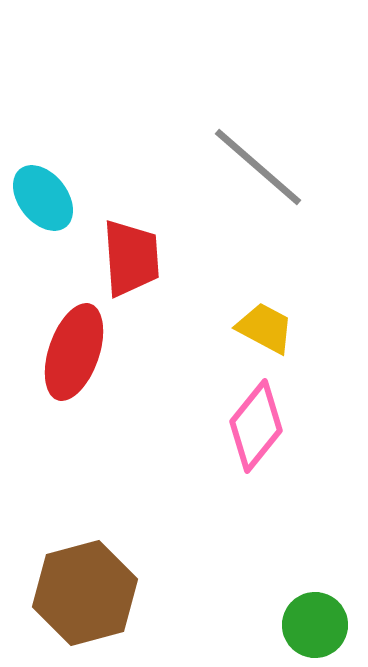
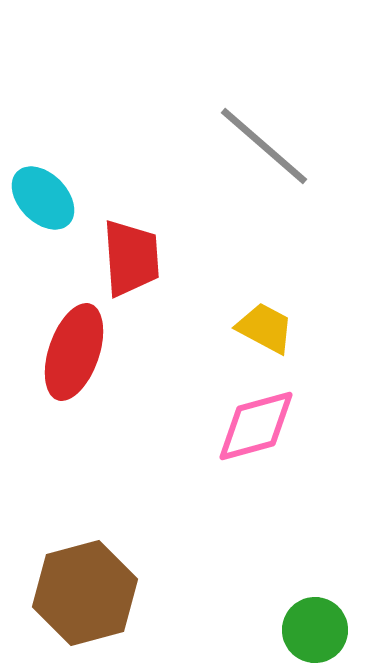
gray line: moved 6 px right, 21 px up
cyan ellipse: rotated 6 degrees counterclockwise
pink diamond: rotated 36 degrees clockwise
green circle: moved 5 px down
